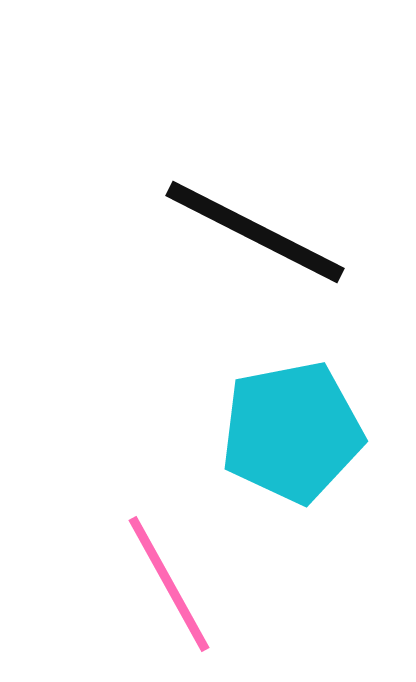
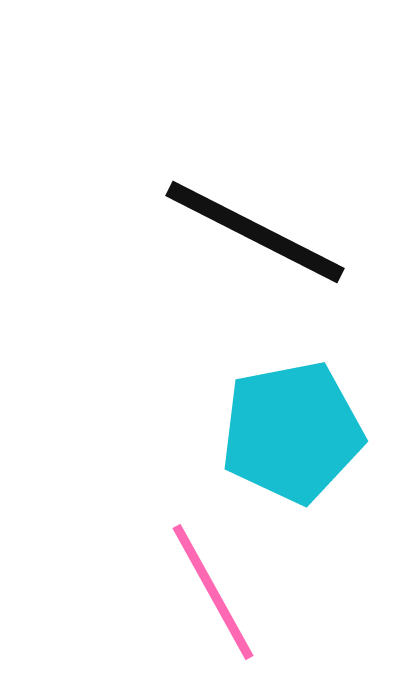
pink line: moved 44 px right, 8 px down
